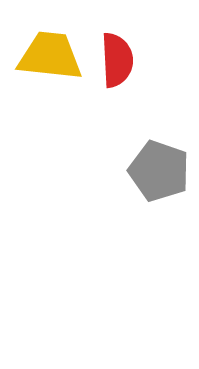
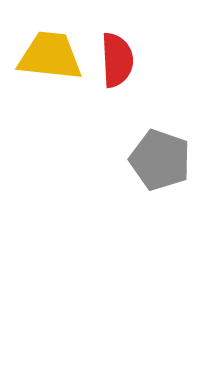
gray pentagon: moved 1 px right, 11 px up
